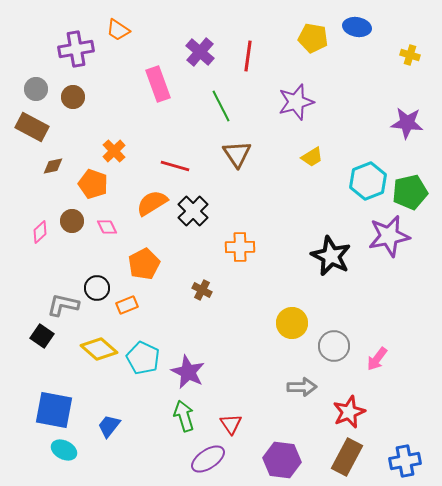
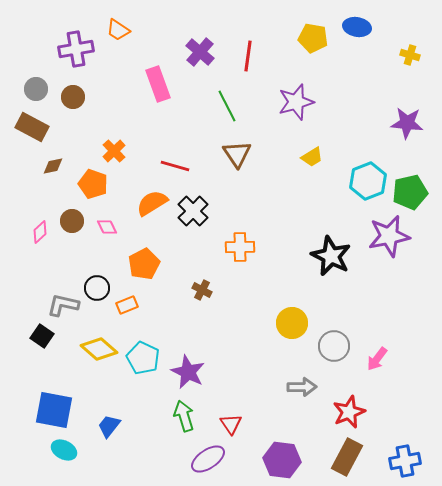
green line at (221, 106): moved 6 px right
